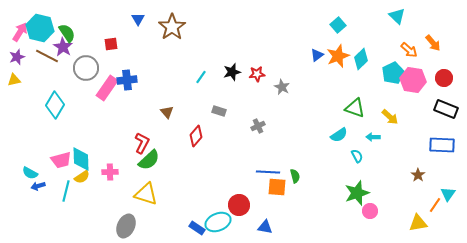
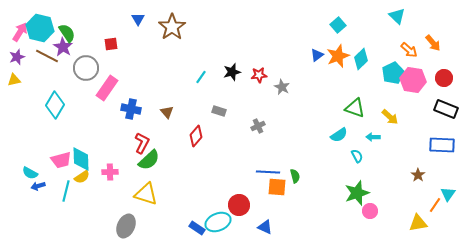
red star at (257, 74): moved 2 px right, 1 px down
blue cross at (127, 80): moved 4 px right, 29 px down; rotated 18 degrees clockwise
blue triangle at (265, 227): rotated 14 degrees clockwise
